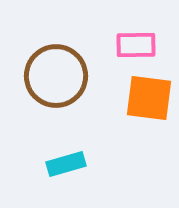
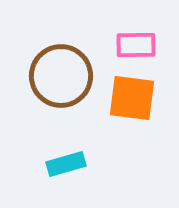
brown circle: moved 5 px right
orange square: moved 17 px left
